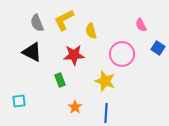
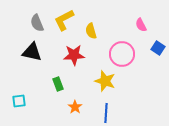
black triangle: rotated 15 degrees counterclockwise
green rectangle: moved 2 px left, 4 px down
